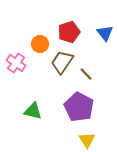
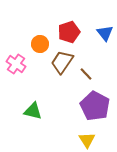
pink cross: moved 1 px down
purple pentagon: moved 16 px right, 1 px up
